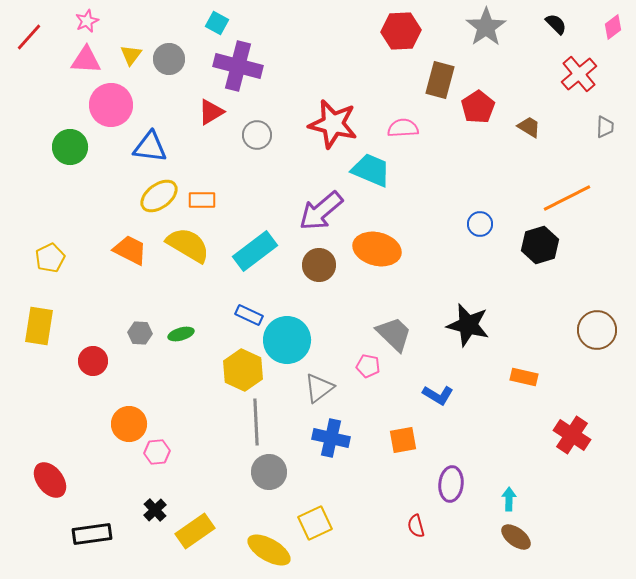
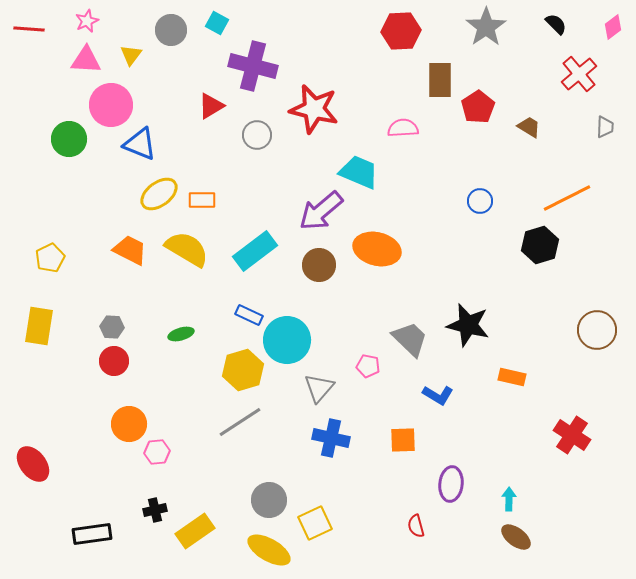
red line at (29, 37): moved 8 px up; rotated 52 degrees clockwise
gray circle at (169, 59): moved 2 px right, 29 px up
purple cross at (238, 66): moved 15 px right
brown rectangle at (440, 80): rotated 15 degrees counterclockwise
red triangle at (211, 112): moved 6 px up
red star at (333, 124): moved 19 px left, 15 px up
green circle at (70, 147): moved 1 px left, 8 px up
blue triangle at (150, 147): moved 10 px left, 3 px up; rotated 15 degrees clockwise
cyan trapezoid at (371, 170): moved 12 px left, 2 px down
yellow ellipse at (159, 196): moved 2 px up
blue circle at (480, 224): moved 23 px up
yellow semicircle at (188, 245): moved 1 px left, 4 px down
gray hexagon at (140, 333): moved 28 px left, 6 px up
gray trapezoid at (394, 334): moved 16 px right, 5 px down
red circle at (93, 361): moved 21 px right
yellow hexagon at (243, 370): rotated 18 degrees clockwise
orange rectangle at (524, 377): moved 12 px left
gray triangle at (319, 388): rotated 12 degrees counterclockwise
gray line at (256, 422): moved 16 px left; rotated 60 degrees clockwise
orange square at (403, 440): rotated 8 degrees clockwise
gray circle at (269, 472): moved 28 px down
red ellipse at (50, 480): moved 17 px left, 16 px up
black cross at (155, 510): rotated 30 degrees clockwise
